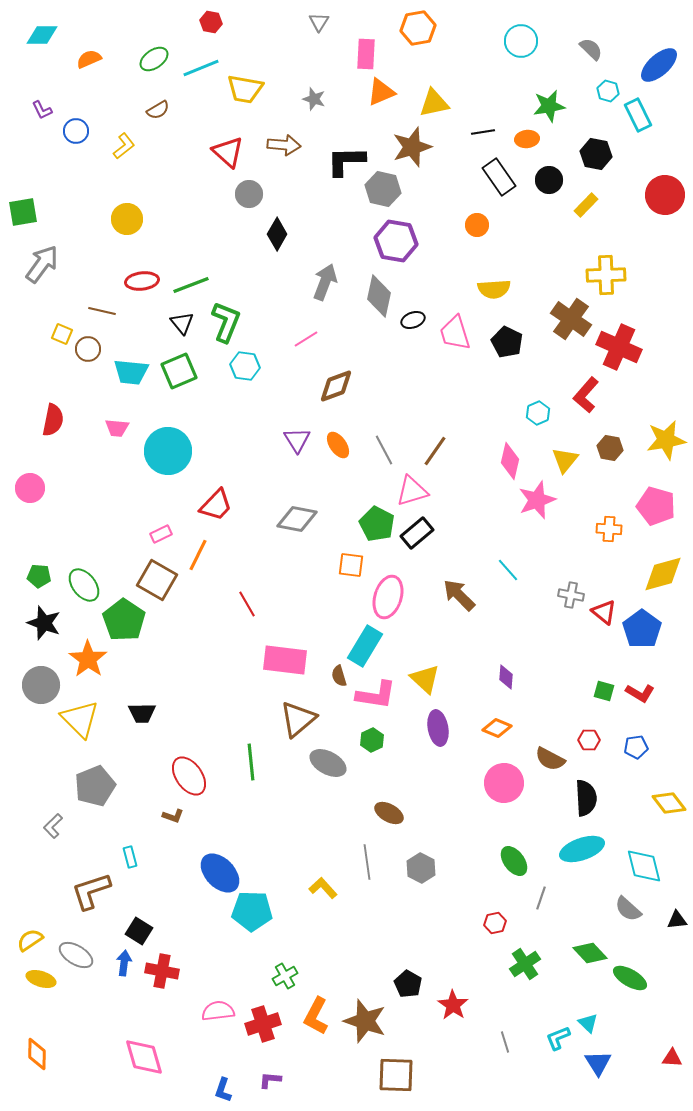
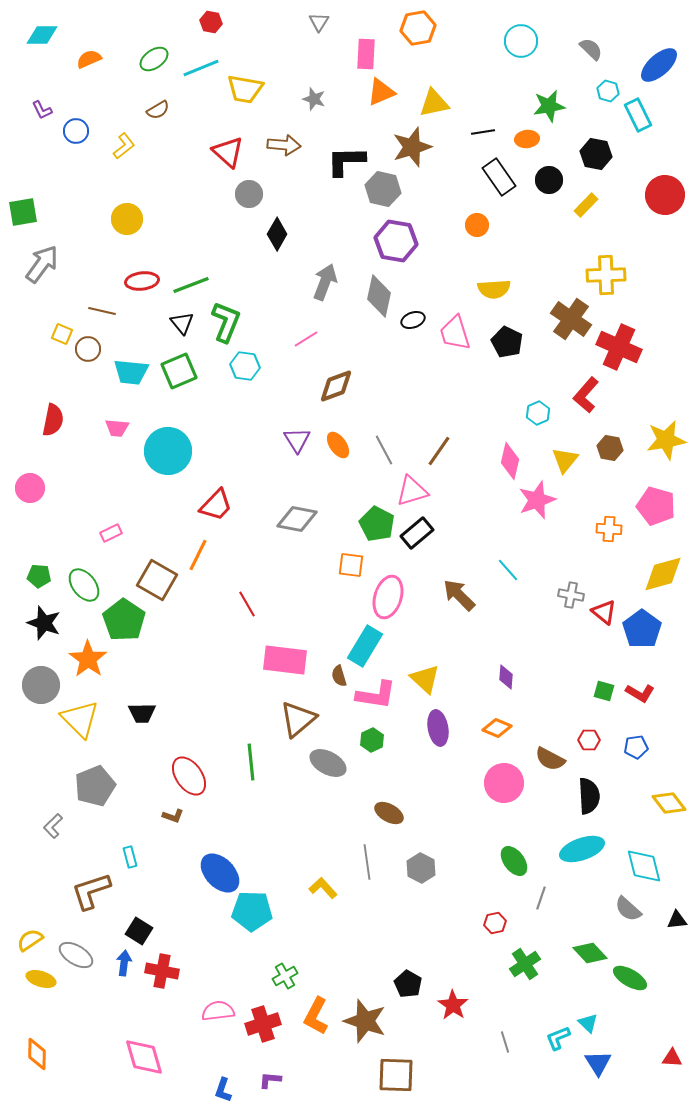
brown line at (435, 451): moved 4 px right
pink rectangle at (161, 534): moved 50 px left, 1 px up
black semicircle at (586, 798): moved 3 px right, 2 px up
